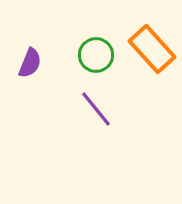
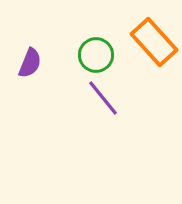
orange rectangle: moved 2 px right, 7 px up
purple line: moved 7 px right, 11 px up
